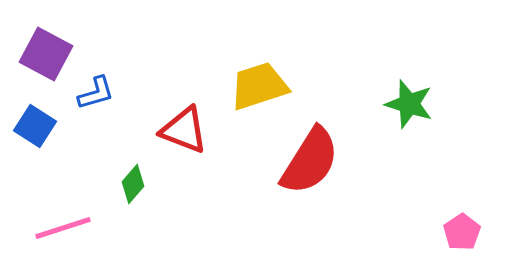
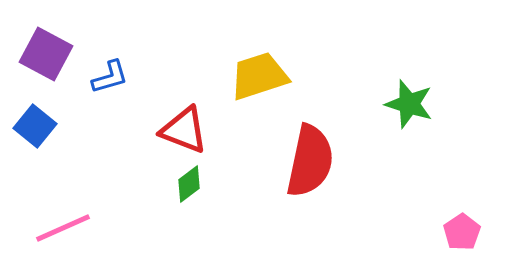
yellow trapezoid: moved 10 px up
blue L-shape: moved 14 px right, 16 px up
blue square: rotated 6 degrees clockwise
red semicircle: rotated 20 degrees counterclockwise
green diamond: moved 56 px right; rotated 12 degrees clockwise
pink line: rotated 6 degrees counterclockwise
